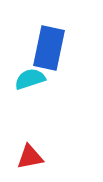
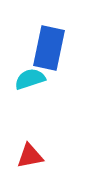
red triangle: moved 1 px up
